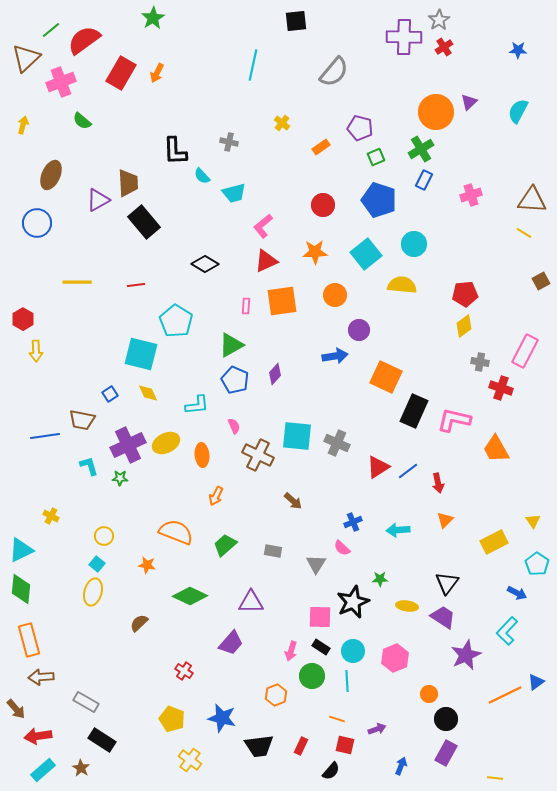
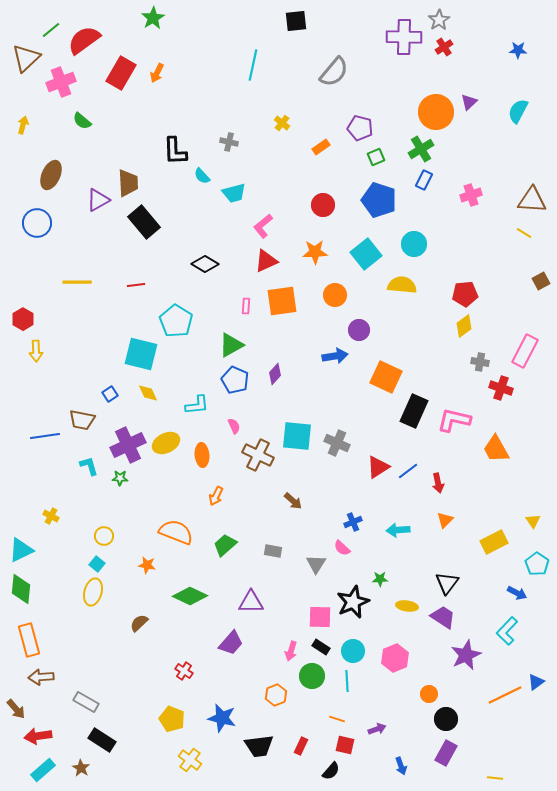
blue arrow at (401, 766): rotated 138 degrees clockwise
